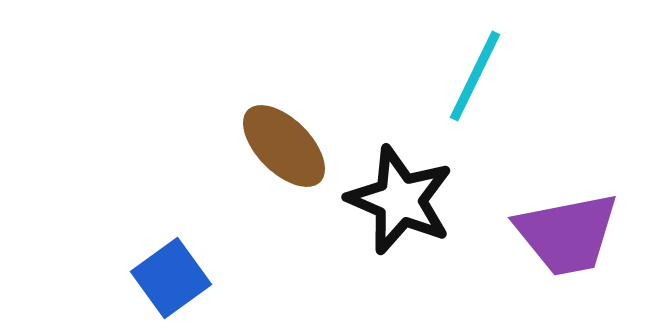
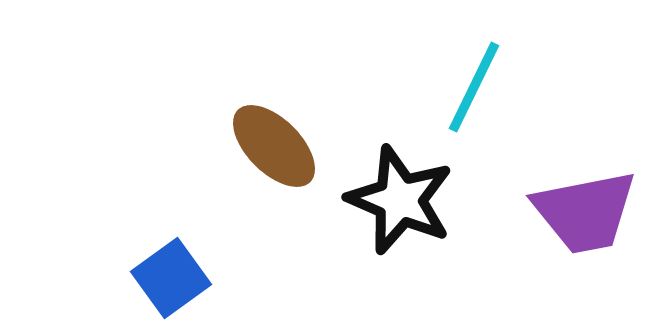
cyan line: moved 1 px left, 11 px down
brown ellipse: moved 10 px left
purple trapezoid: moved 18 px right, 22 px up
